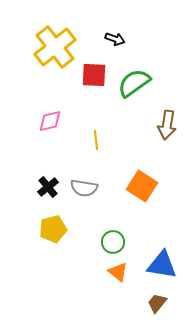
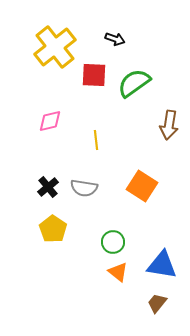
brown arrow: moved 2 px right
yellow pentagon: rotated 24 degrees counterclockwise
